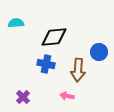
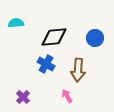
blue circle: moved 4 px left, 14 px up
blue cross: rotated 18 degrees clockwise
pink arrow: rotated 48 degrees clockwise
